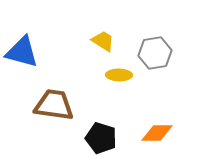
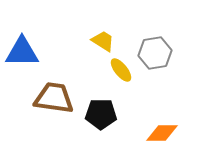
blue triangle: rotated 15 degrees counterclockwise
yellow ellipse: moved 2 px right, 5 px up; rotated 50 degrees clockwise
brown trapezoid: moved 7 px up
orange diamond: moved 5 px right
black pentagon: moved 24 px up; rotated 16 degrees counterclockwise
